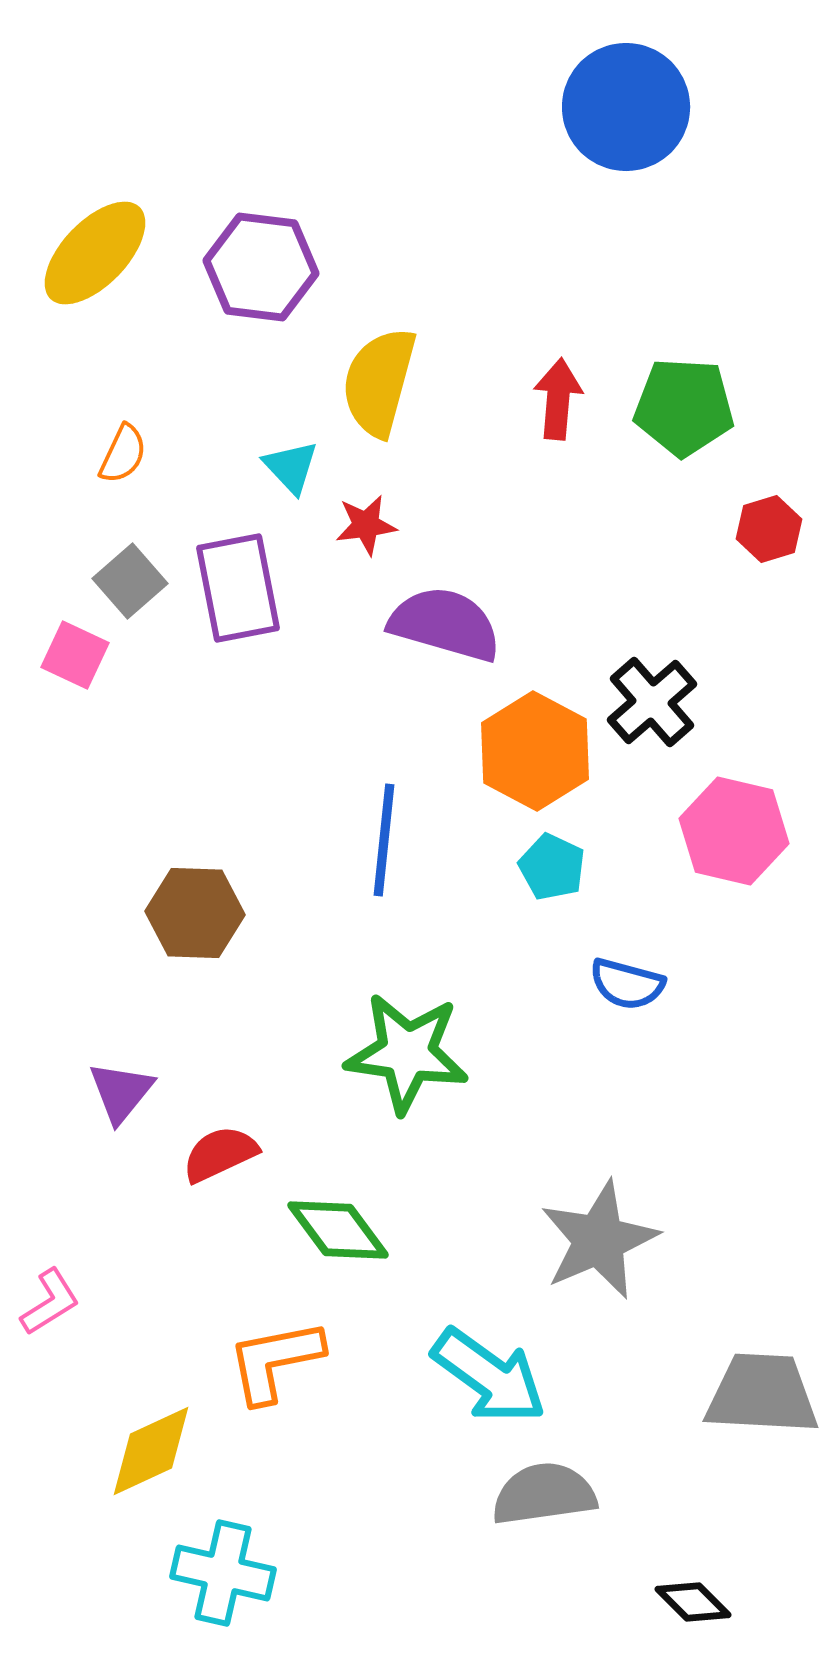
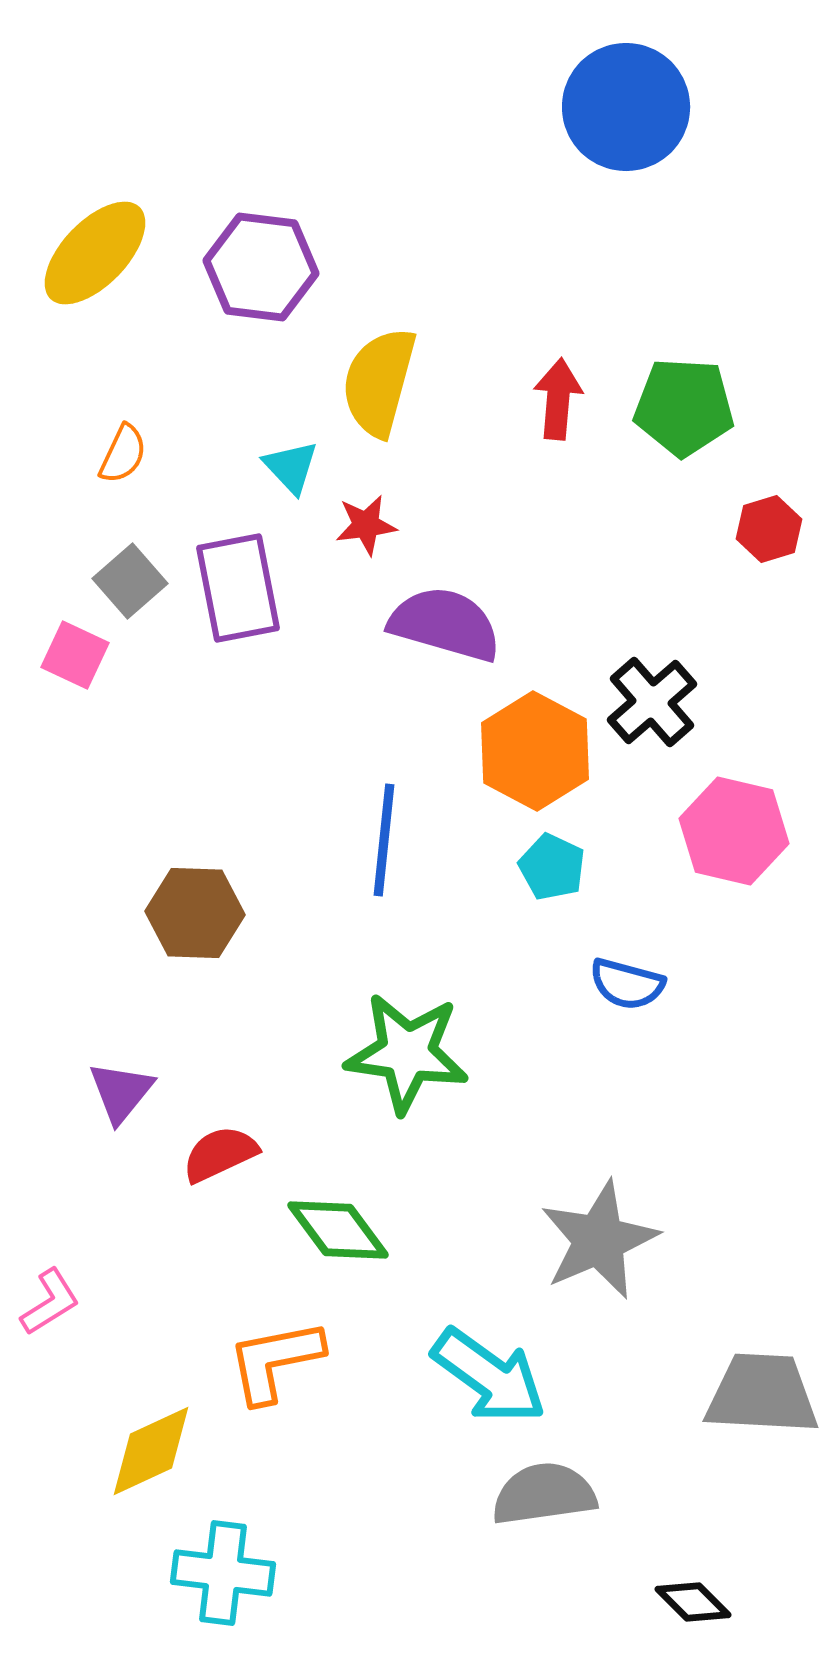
cyan cross: rotated 6 degrees counterclockwise
